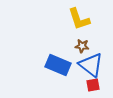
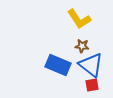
yellow L-shape: rotated 15 degrees counterclockwise
red square: moved 1 px left
